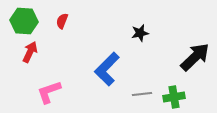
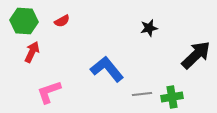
red semicircle: rotated 140 degrees counterclockwise
black star: moved 9 px right, 5 px up
red arrow: moved 2 px right
black arrow: moved 1 px right, 2 px up
blue L-shape: rotated 96 degrees clockwise
green cross: moved 2 px left
